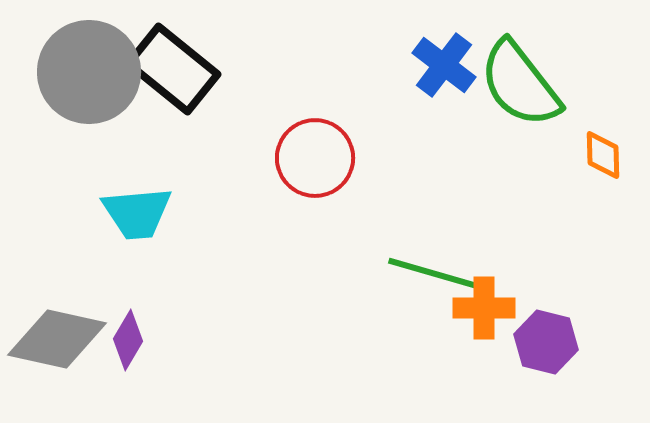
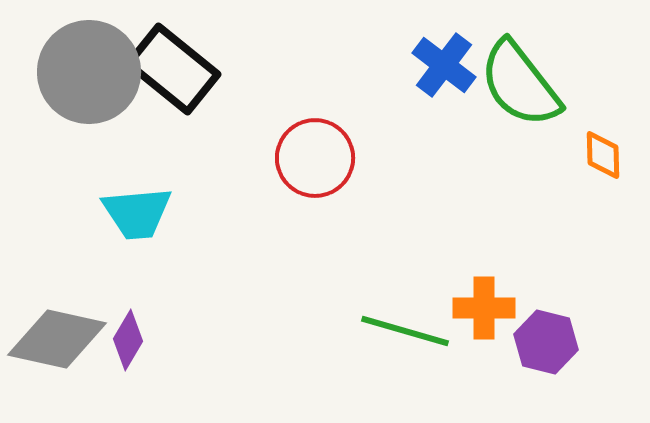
green line: moved 27 px left, 58 px down
